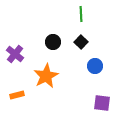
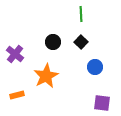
blue circle: moved 1 px down
